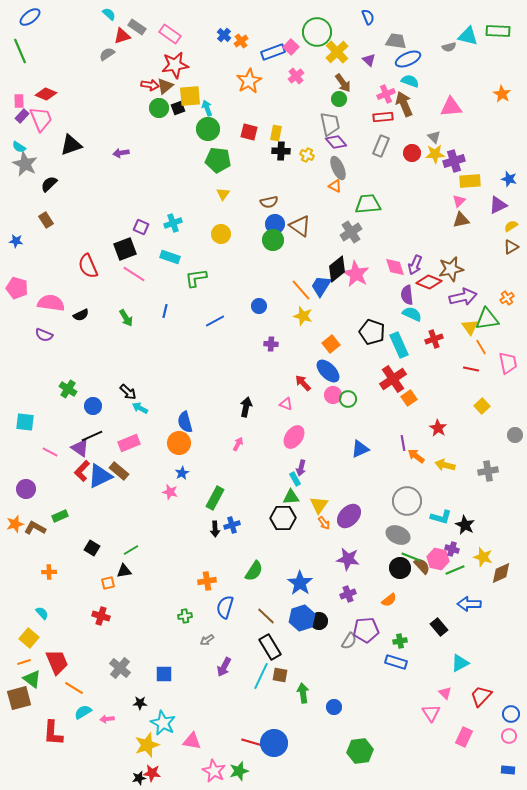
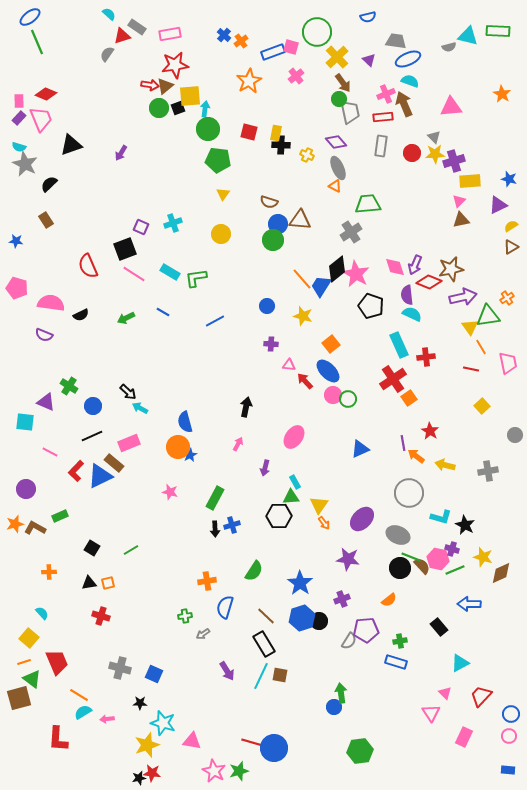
blue semicircle at (368, 17): rotated 98 degrees clockwise
pink rectangle at (170, 34): rotated 45 degrees counterclockwise
pink square at (291, 47): rotated 28 degrees counterclockwise
green line at (20, 51): moved 17 px right, 9 px up
yellow cross at (337, 52): moved 5 px down
gray semicircle at (107, 54): rotated 21 degrees counterclockwise
cyan arrow at (207, 108): moved 2 px left, 1 px down; rotated 28 degrees clockwise
purple rectangle at (22, 116): moved 3 px left, 2 px down
gray trapezoid at (330, 124): moved 20 px right, 12 px up
gray rectangle at (381, 146): rotated 15 degrees counterclockwise
cyan semicircle at (19, 147): rotated 16 degrees counterclockwise
black cross at (281, 151): moved 6 px up
purple arrow at (121, 153): rotated 49 degrees counterclockwise
brown semicircle at (269, 202): rotated 30 degrees clockwise
blue circle at (275, 224): moved 3 px right
brown triangle at (300, 226): moved 6 px up; rotated 30 degrees counterclockwise
cyan rectangle at (170, 257): moved 15 px down; rotated 12 degrees clockwise
orange line at (301, 290): moved 1 px right, 11 px up
blue circle at (259, 306): moved 8 px right
blue line at (165, 311): moved 2 px left, 1 px down; rotated 72 degrees counterclockwise
green arrow at (126, 318): rotated 96 degrees clockwise
green triangle at (487, 319): moved 1 px right, 3 px up
black pentagon at (372, 332): moved 1 px left, 26 px up
red cross at (434, 339): moved 8 px left, 18 px down; rotated 12 degrees clockwise
red arrow at (303, 383): moved 2 px right, 2 px up
green cross at (68, 389): moved 1 px right, 3 px up
pink triangle at (286, 404): moved 3 px right, 39 px up; rotated 16 degrees counterclockwise
red star at (438, 428): moved 8 px left, 3 px down
orange circle at (179, 443): moved 1 px left, 4 px down
purple triangle at (80, 448): moved 34 px left, 46 px up; rotated 12 degrees counterclockwise
purple arrow at (301, 468): moved 36 px left
red L-shape at (82, 471): moved 6 px left
brown rectangle at (119, 471): moved 5 px left, 8 px up
blue star at (182, 473): moved 8 px right, 18 px up
cyan rectangle at (295, 479): moved 3 px down
gray circle at (407, 501): moved 2 px right, 8 px up
purple ellipse at (349, 516): moved 13 px right, 3 px down
black hexagon at (283, 518): moved 4 px left, 2 px up
black triangle at (124, 571): moved 35 px left, 12 px down
purple cross at (348, 594): moved 6 px left, 5 px down
gray arrow at (207, 640): moved 4 px left, 6 px up
black rectangle at (270, 647): moved 6 px left, 3 px up
purple arrow at (224, 667): moved 3 px right, 4 px down; rotated 60 degrees counterclockwise
gray cross at (120, 668): rotated 25 degrees counterclockwise
blue square at (164, 674): moved 10 px left; rotated 24 degrees clockwise
orange line at (74, 688): moved 5 px right, 7 px down
green arrow at (303, 693): moved 38 px right
cyan star at (163, 723): rotated 10 degrees counterclockwise
red L-shape at (53, 733): moved 5 px right, 6 px down
blue circle at (274, 743): moved 5 px down
